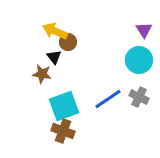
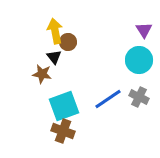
yellow arrow: rotated 55 degrees clockwise
